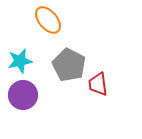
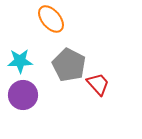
orange ellipse: moved 3 px right, 1 px up
cyan star: rotated 10 degrees clockwise
red trapezoid: rotated 145 degrees clockwise
